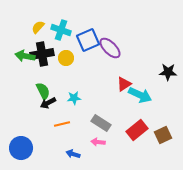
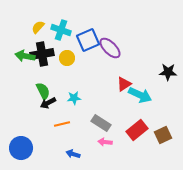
yellow circle: moved 1 px right
pink arrow: moved 7 px right
